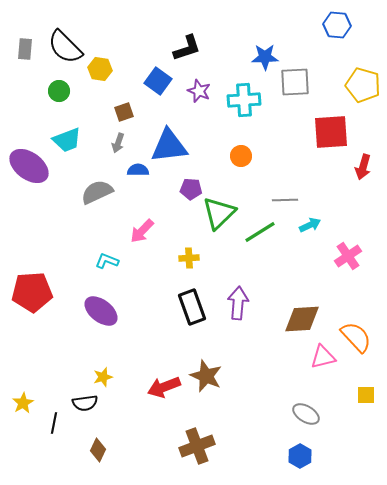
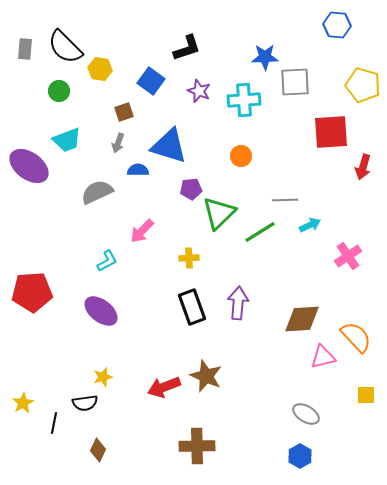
blue square at (158, 81): moved 7 px left
blue triangle at (169, 146): rotated 24 degrees clockwise
purple pentagon at (191, 189): rotated 10 degrees counterclockwise
cyan L-shape at (107, 261): rotated 130 degrees clockwise
brown cross at (197, 446): rotated 20 degrees clockwise
